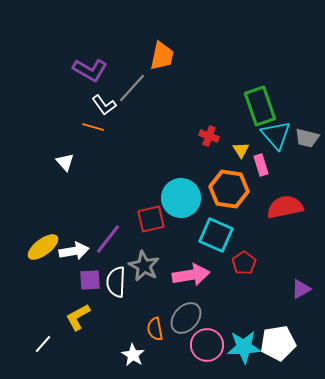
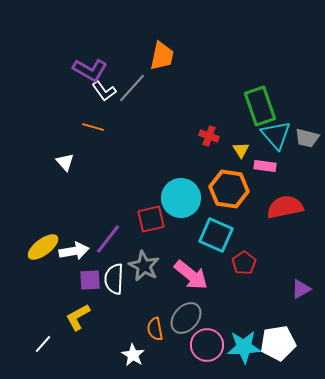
white L-shape: moved 14 px up
pink rectangle: moved 4 px right, 1 px down; rotated 65 degrees counterclockwise
pink arrow: rotated 48 degrees clockwise
white semicircle: moved 2 px left, 3 px up
